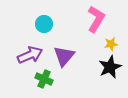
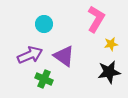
purple triangle: rotated 35 degrees counterclockwise
black star: moved 1 px left, 5 px down; rotated 15 degrees clockwise
